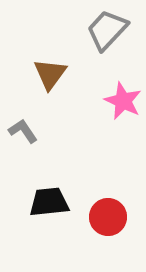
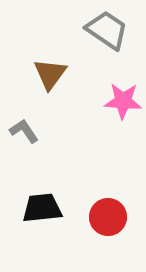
gray trapezoid: rotated 81 degrees clockwise
pink star: rotated 21 degrees counterclockwise
gray L-shape: moved 1 px right
black trapezoid: moved 7 px left, 6 px down
